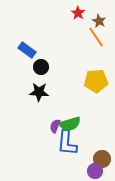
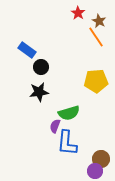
black star: rotated 12 degrees counterclockwise
green semicircle: moved 1 px left, 11 px up
brown circle: moved 1 px left
